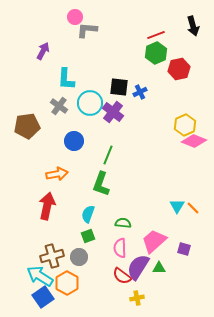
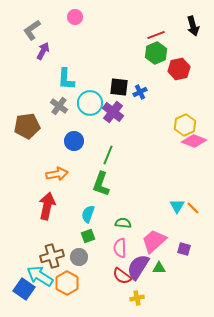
gray L-shape: moved 55 px left; rotated 40 degrees counterclockwise
blue square: moved 19 px left, 8 px up; rotated 20 degrees counterclockwise
